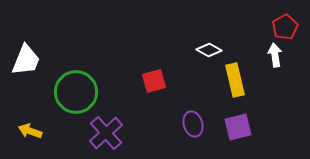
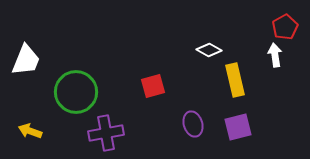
red square: moved 1 px left, 5 px down
purple cross: rotated 32 degrees clockwise
